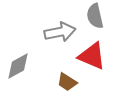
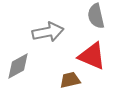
gray semicircle: moved 1 px right
gray arrow: moved 12 px left
brown trapezoid: moved 3 px right, 2 px up; rotated 135 degrees clockwise
